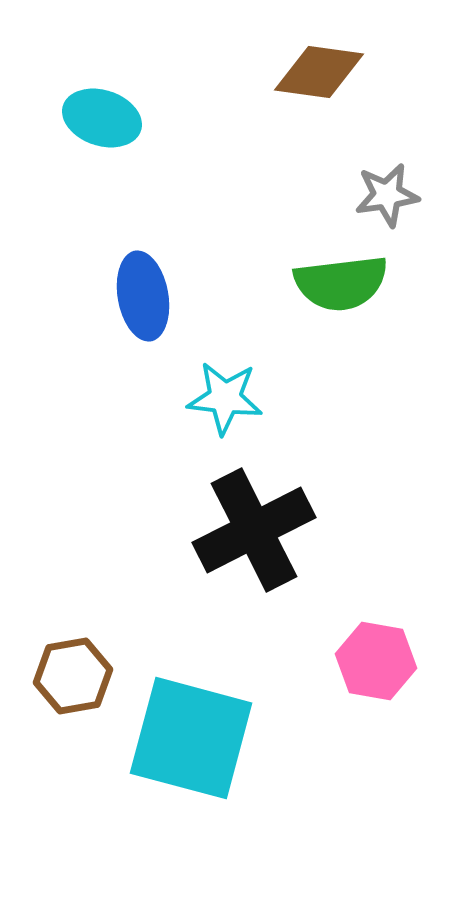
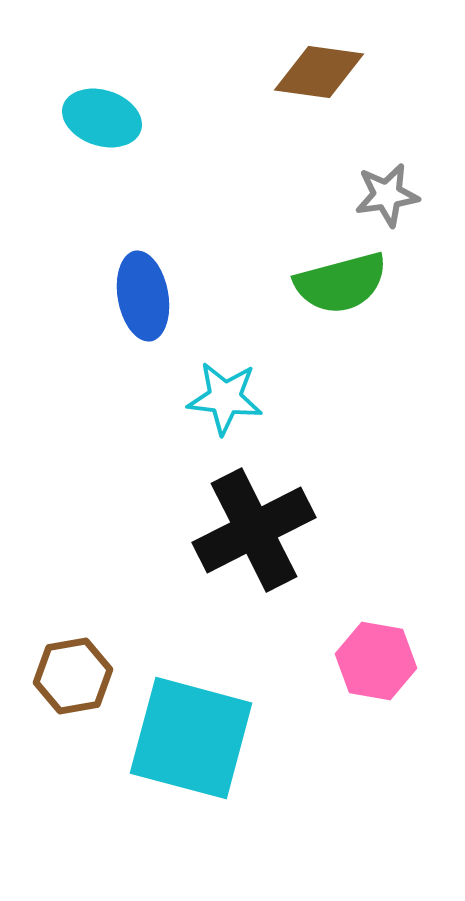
green semicircle: rotated 8 degrees counterclockwise
